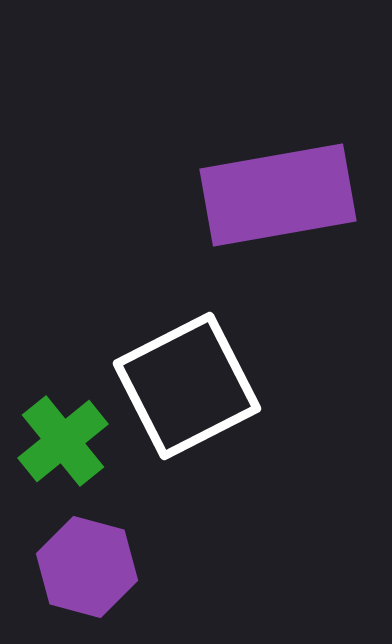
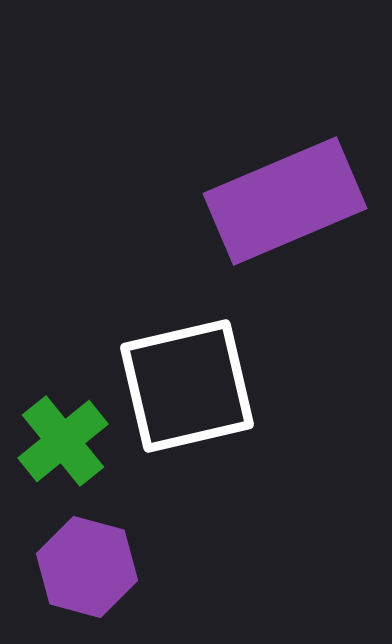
purple rectangle: moved 7 px right, 6 px down; rotated 13 degrees counterclockwise
white square: rotated 14 degrees clockwise
